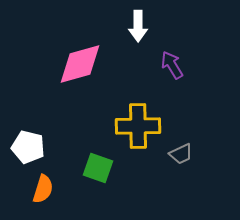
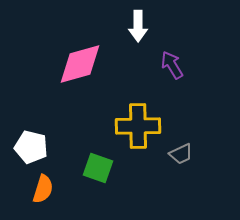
white pentagon: moved 3 px right
